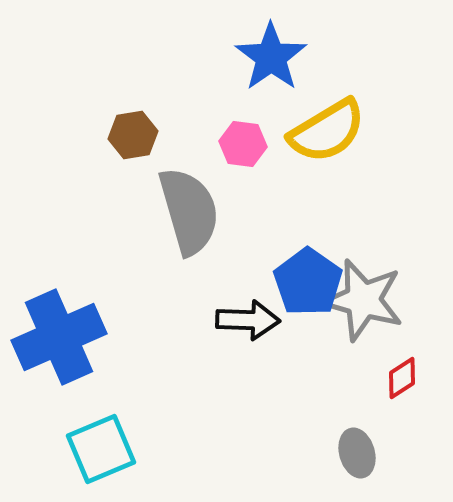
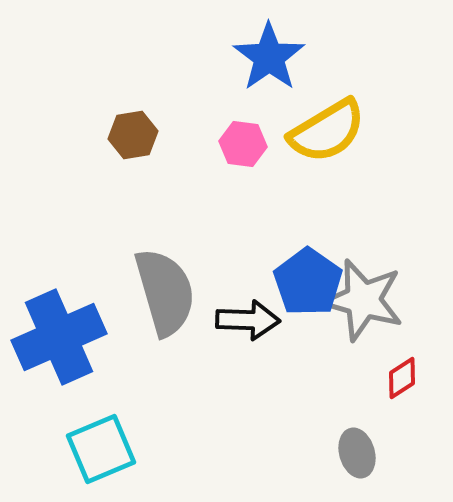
blue star: moved 2 px left
gray semicircle: moved 24 px left, 81 px down
